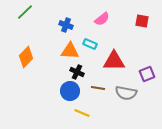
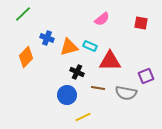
green line: moved 2 px left, 2 px down
red square: moved 1 px left, 2 px down
blue cross: moved 19 px left, 13 px down
cyan rectangle: moved 2 px down
orange triangle: moved 1 px left, 4 px up; rotated 18 degrees counterclockwise
red triangle: moved 4 px left
purple square: moved 1 px left, 2 px down
blue circle: moved 3 px left, 4 px down
yellow line: moved 1 px right, 4 px down; rotated 49 degrees counterclockwise
